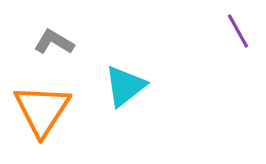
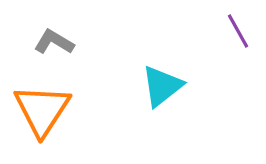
cyan triangle: moved 37 px right
